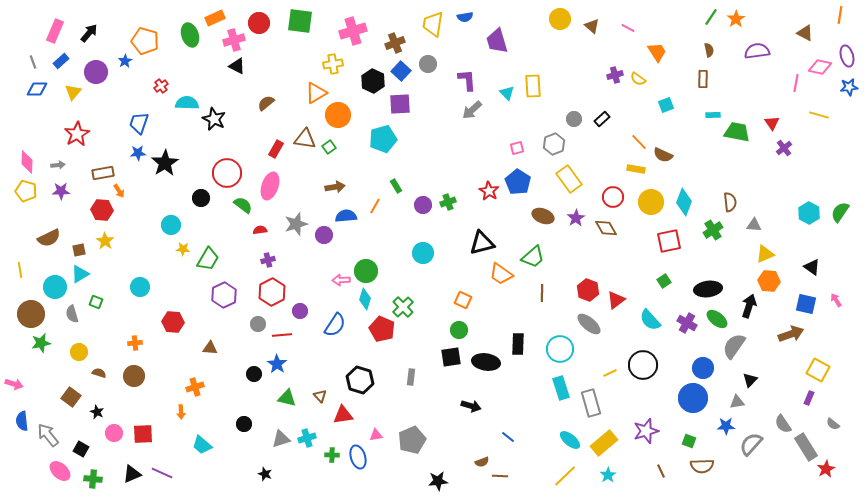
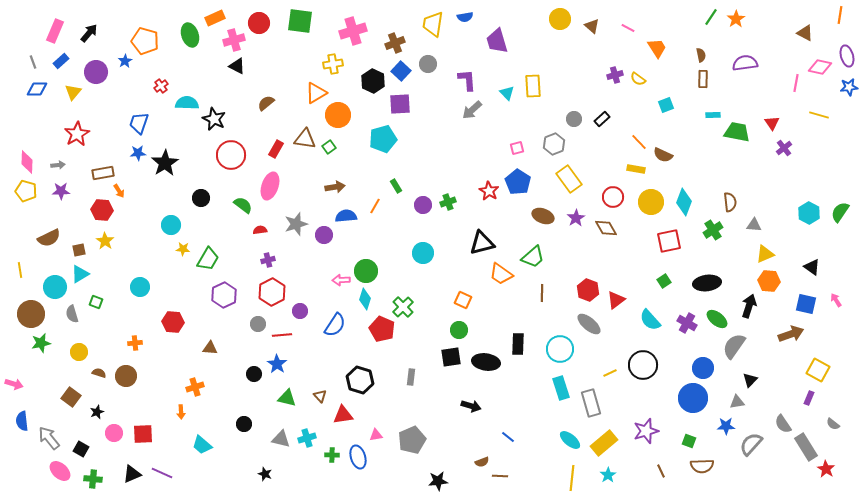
brown semicircle at (709, 50): moved 8 px left, 5 px down
purple semicircle at (757, 51): moved 12 px left, 12 px down
orange trapezoid at (657, 52): moved 4 px up
red circle at (227, 173): moved 4 px right, 18 px up
black ellipse at (708, 289): moved 1 px left, 6 px up
brown circle at (134, 376): moved 8 px left
black star at (97, 412): rotated 24 degrees clockwise
gray arrow at (48, 435): moved 1 px right, 3 px down
gray triangle at (281, 439): rotated 30 degrees clockwise
red star at (826, 469): rotated 12 degrees counterclockwise
yellow line at (565, 476): moved 7 px right, 2 px down; rotated 40 degrees counterclockwise
